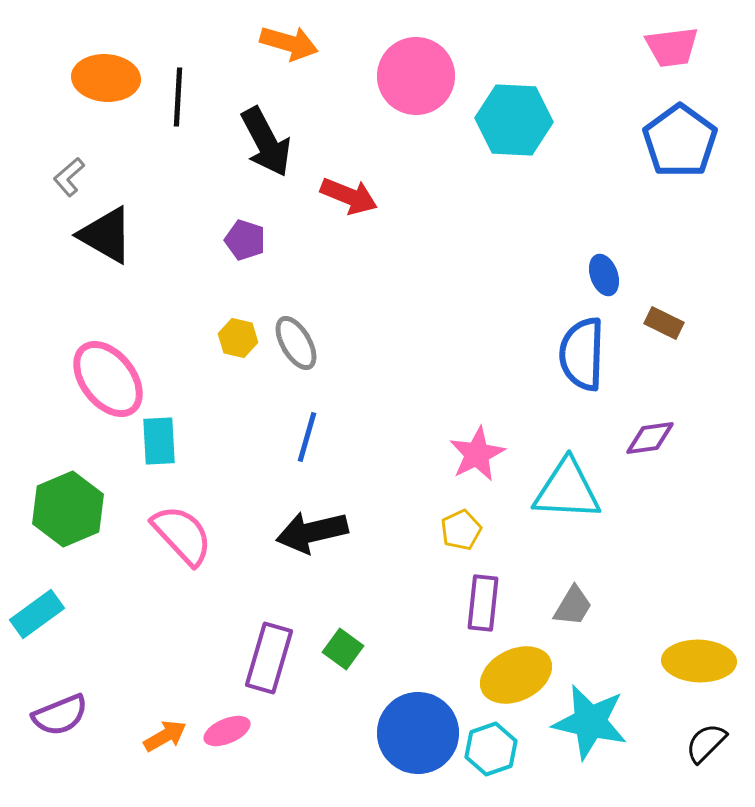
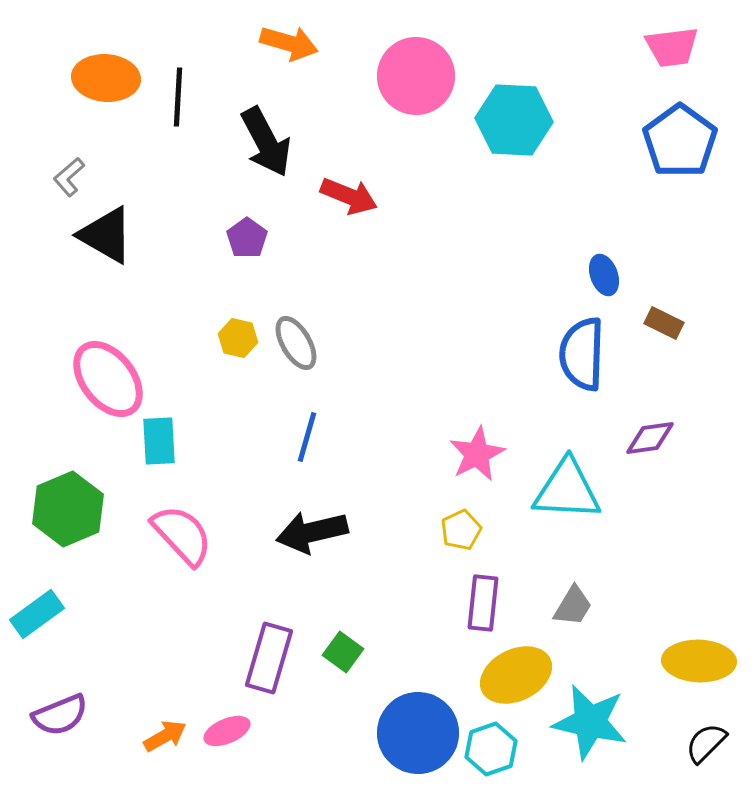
purple pentagon at (245, 240): moved 2 px right, 2 px up; rotated 18 degrees clockwise
green square at (343, 649): moved 3 px down
